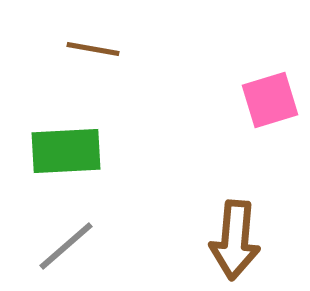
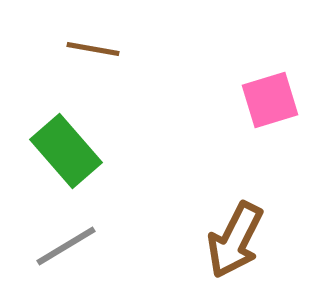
green rectangle: rotated 52 degrees clockwise
brown arrow: rotated 22 degrees clockwise
gray line: rotated 10 degrees clockwise
